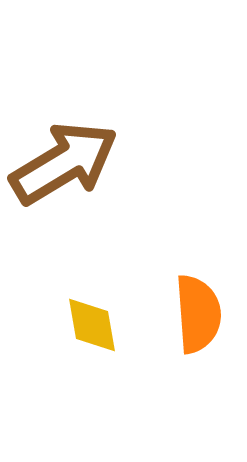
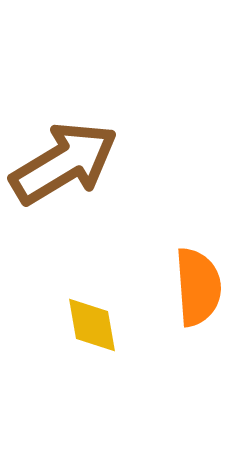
orange semicircle: moved 27 px up
